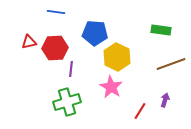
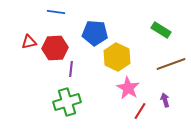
green rectangle: rotated 24 degrees clockwise
pink star: moved 17 px right, 1 px down
purple arrow: rotated 32 degrees counterclockwise
